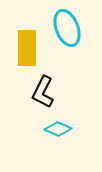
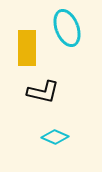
black L-shape: rotated 104 degrees counterclockwise
cyan diamond: moved 3 px left, 8 px down
